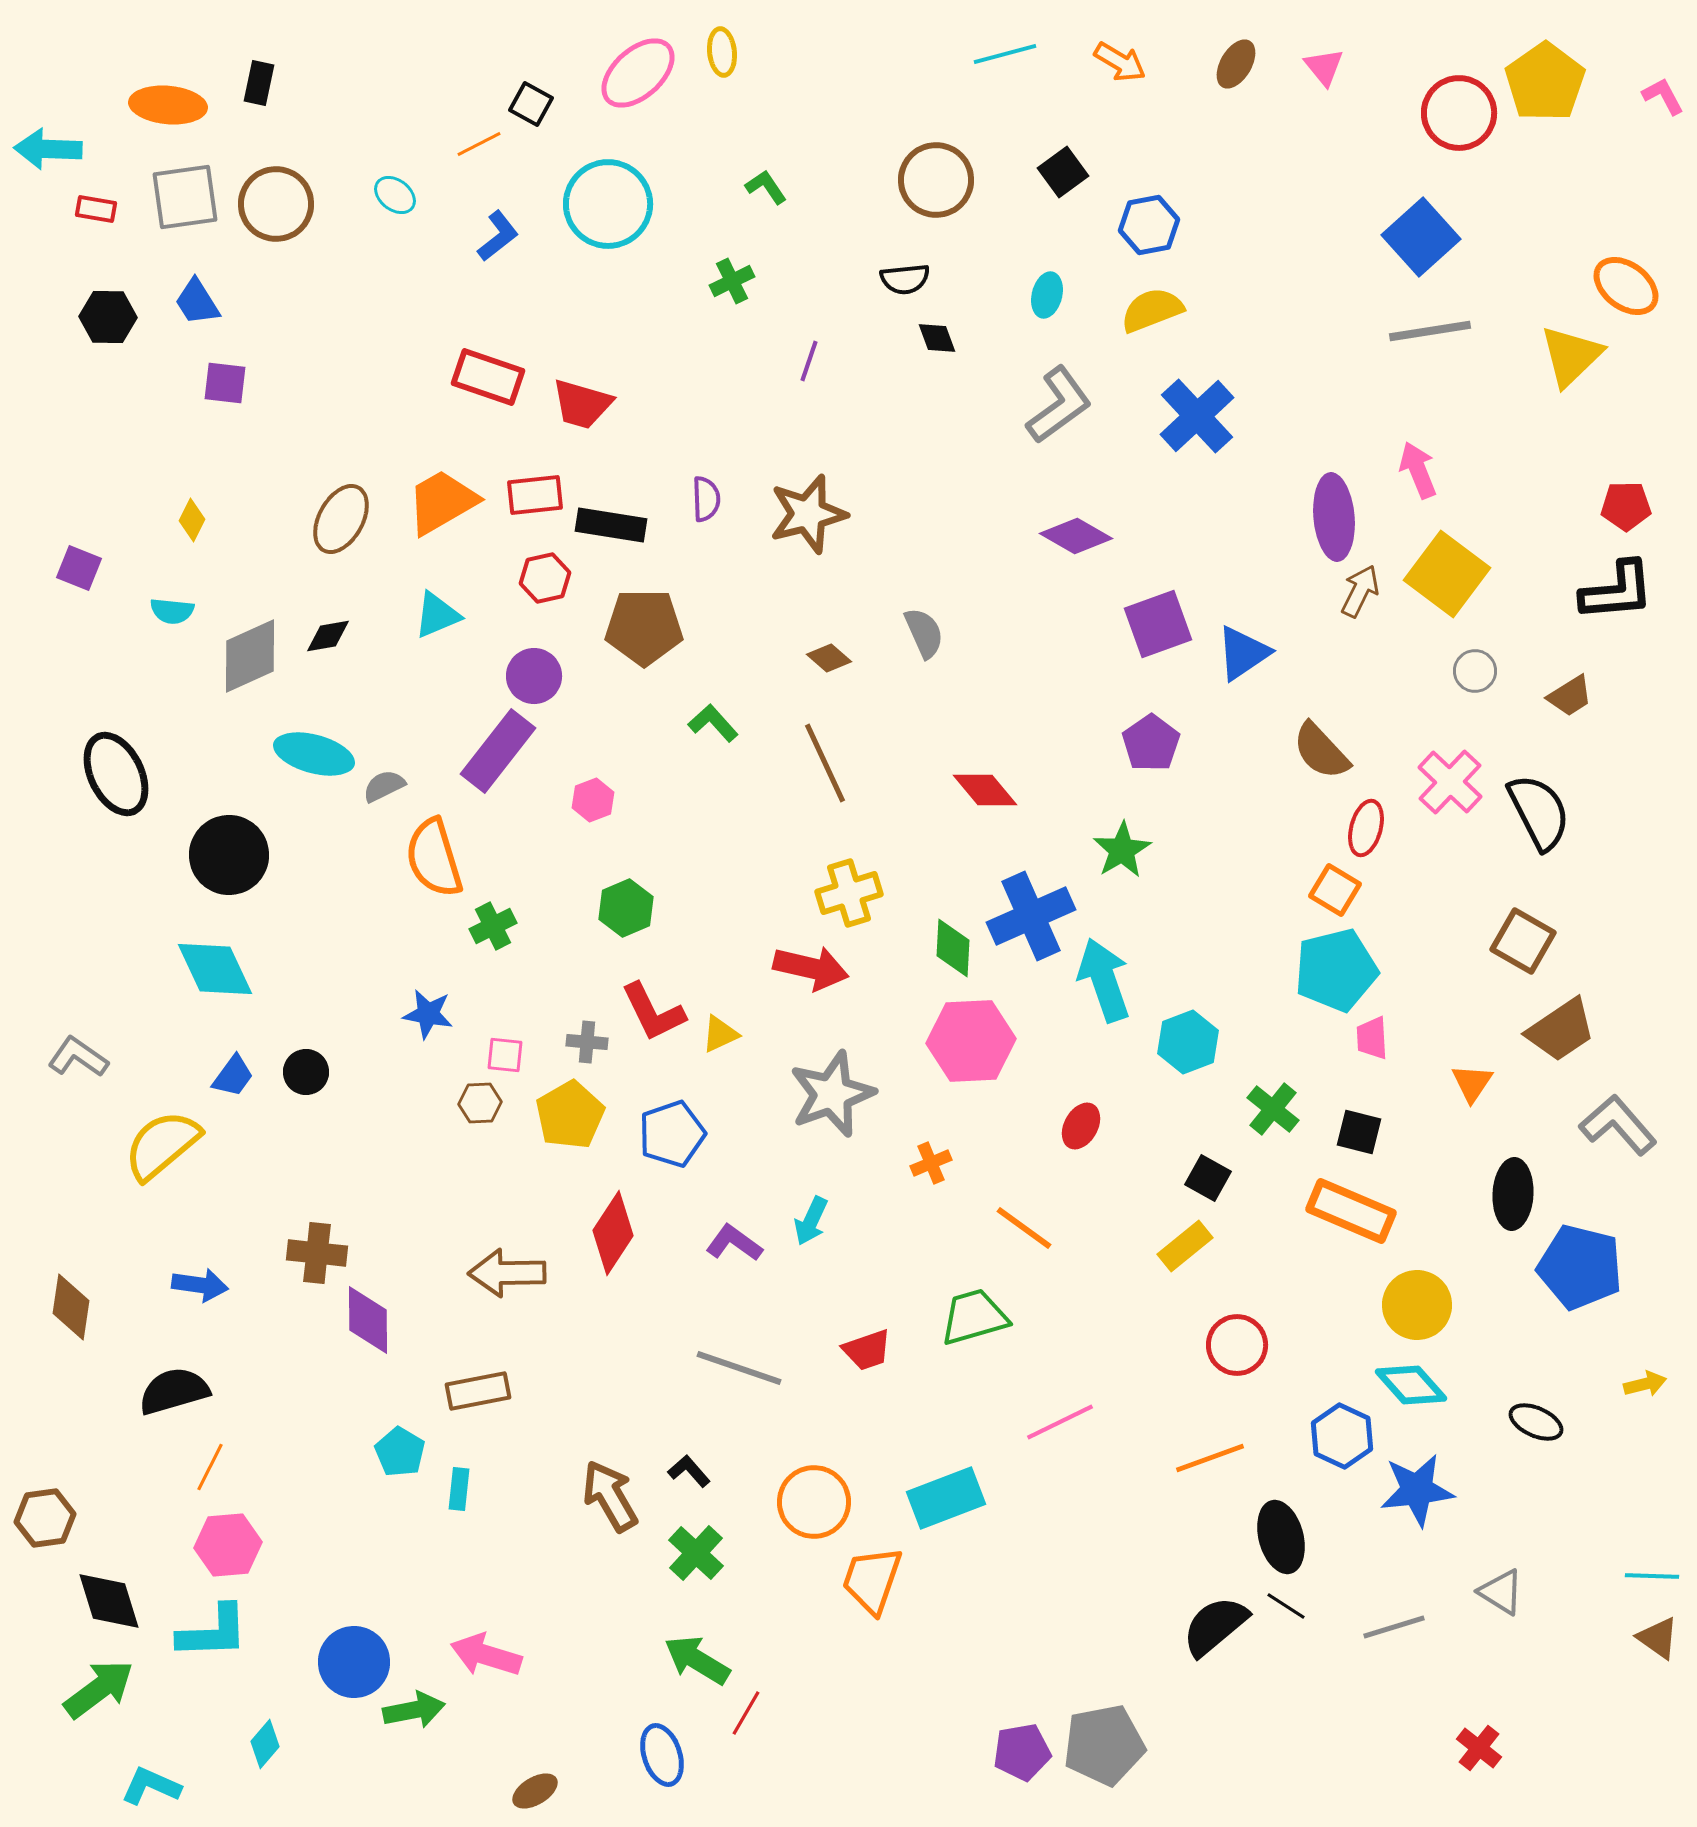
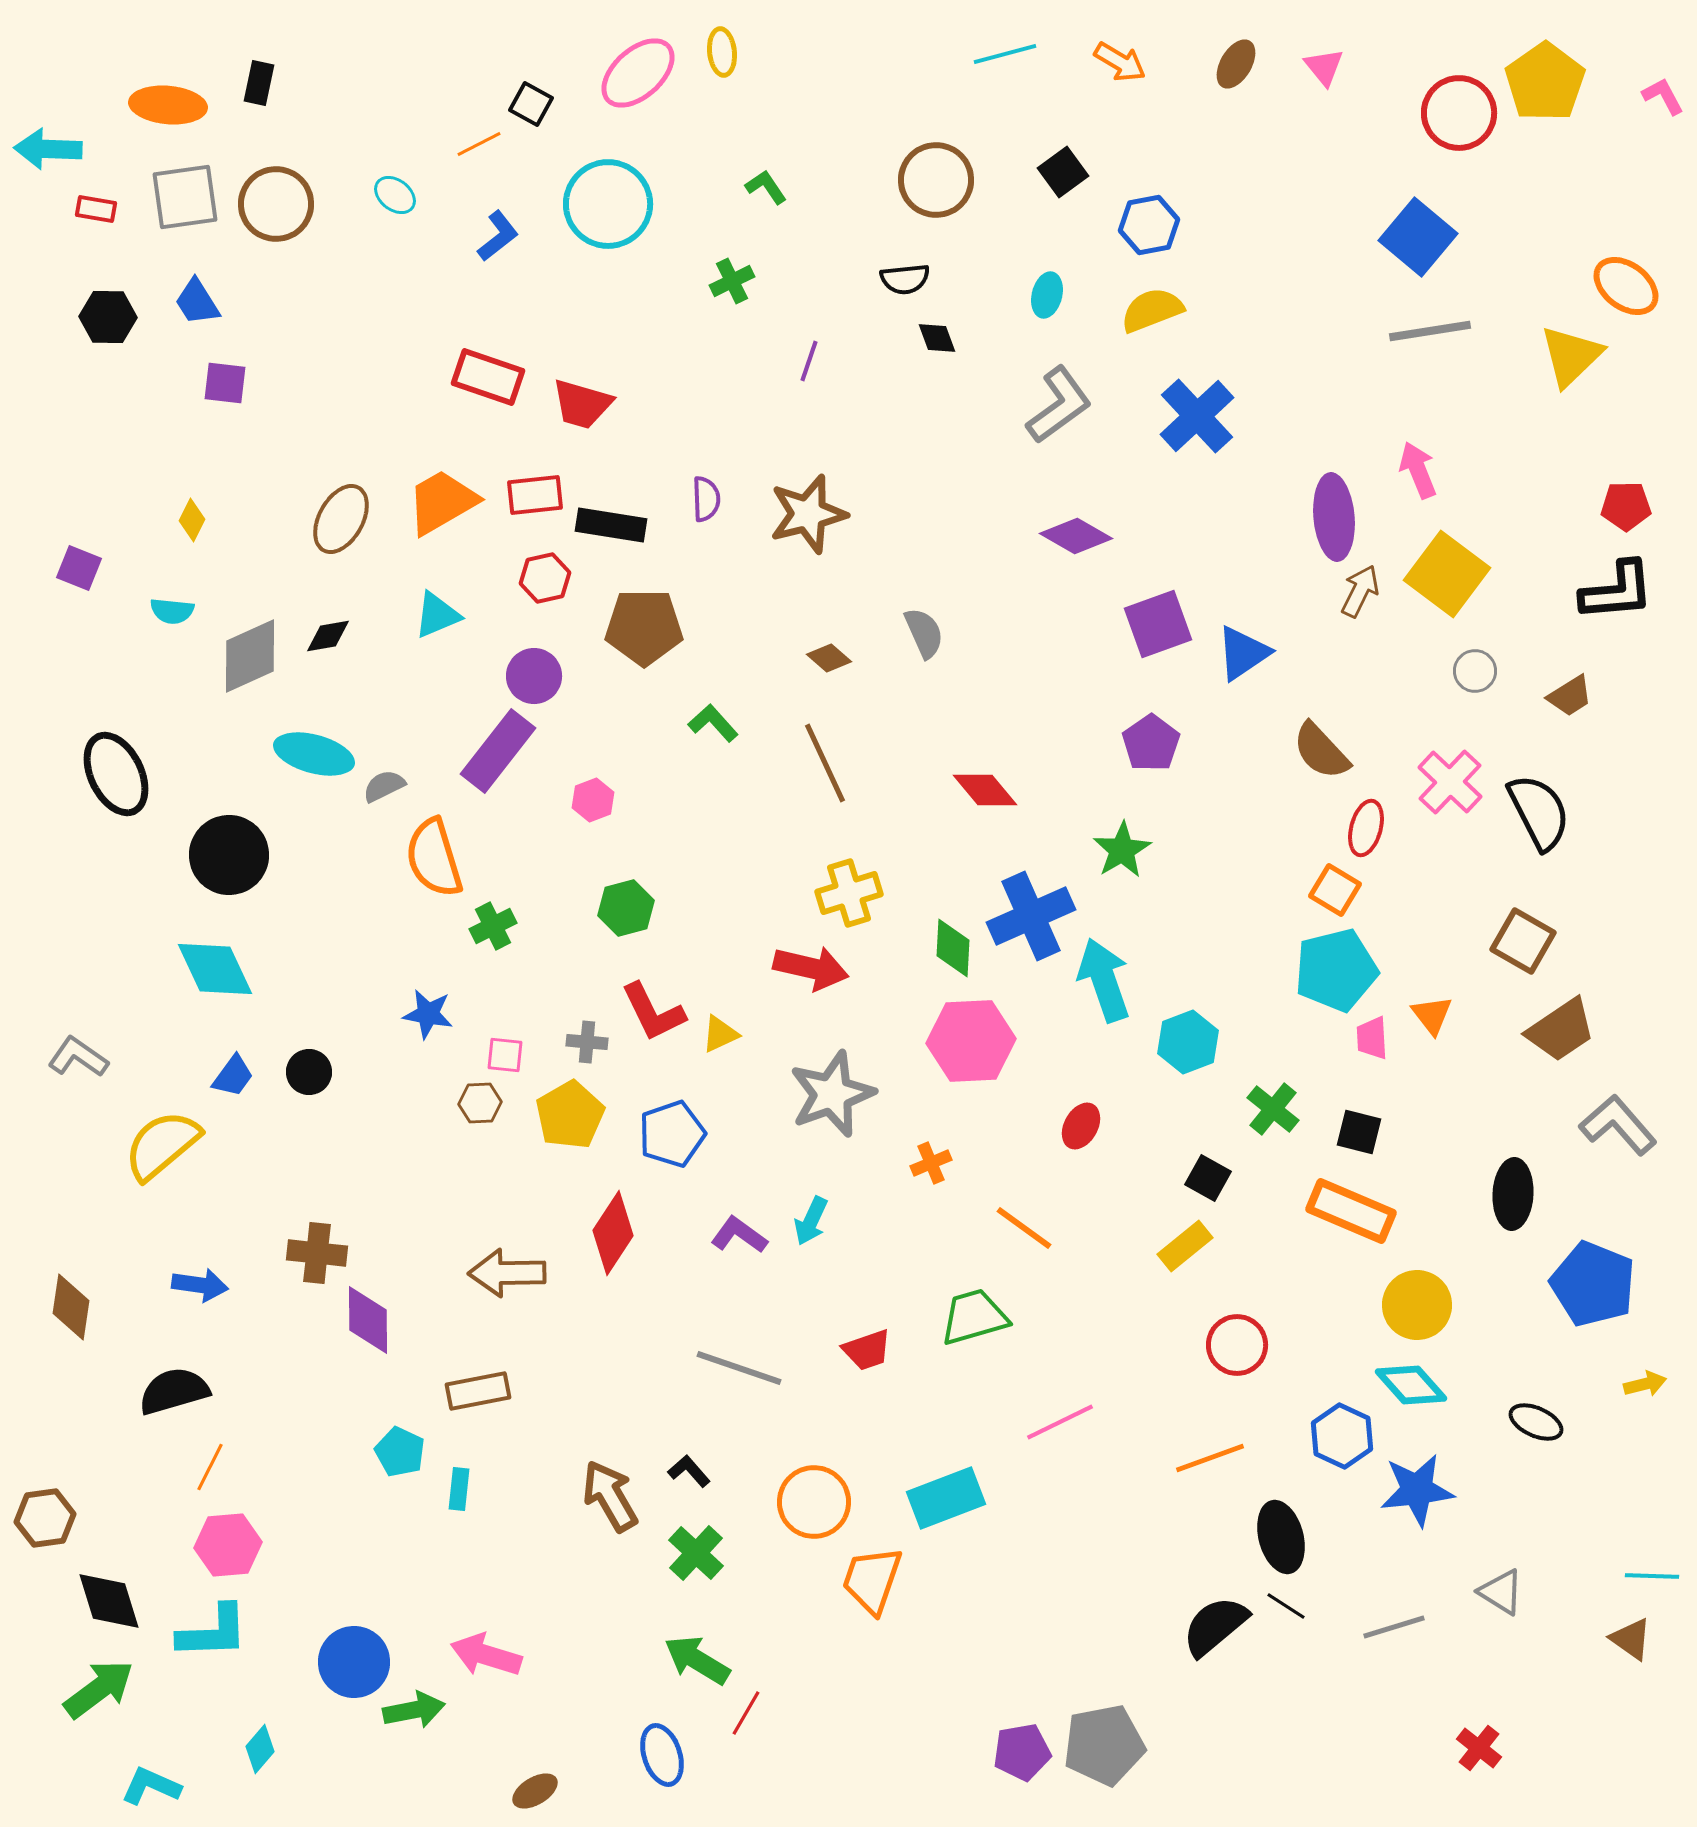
blue square at (1421, 237): moved 3 px left; rotated 8 degrees counterclockwise
green hexagon at (626, 908): rotated 8 degrees clockwise
black circle at (306, 1072): moved 3 px right
orange triangle at (1472, 1083): moved 40 px left, 68 px up; rotated 12 degrees counterclockwise
purple L-shape at (734, 1243): moved 5 px right, 8 px up
blue pentagon at (1580, 1267): moved 13 px right, 17 px down; rotated 8 degrees clockwise
cyan pentagon at (400, 1452): rotated 6 degrees counterclockwise
brown triangle at (1658, 1638): moved 27 px left, 1 px down
cyan diamond at (265, 1744): moved 5 px left, 5 px down
